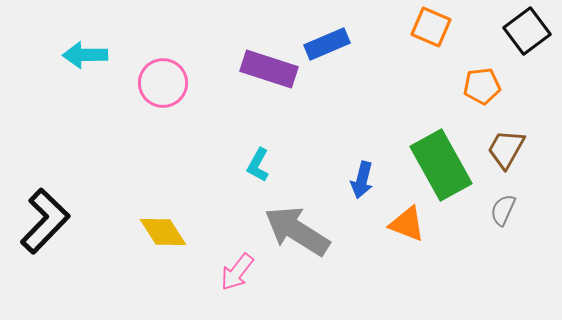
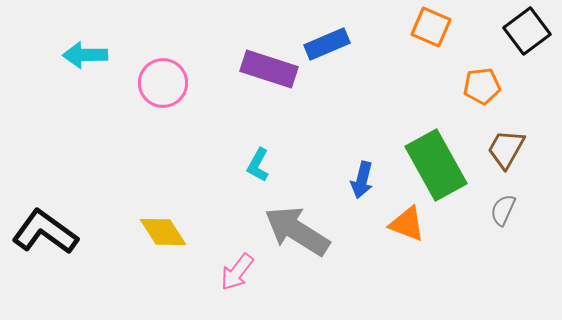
green rectangle: moved 5 px left
black L-shape: moved 11 px down; rotated 98 degrees counterclockwise
